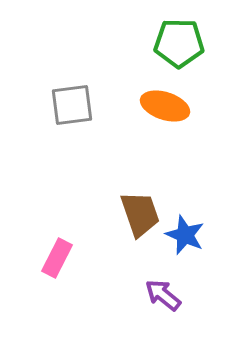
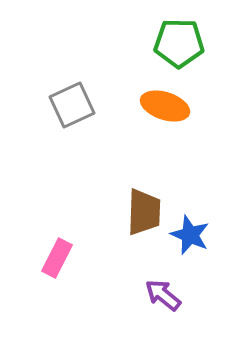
gray square: rotated 18 degrees counterclockwise
brown trapezoid: moved 4 px right, 2 px up; rotated 21 degrees clockwise
blue star: moved 5 px right
